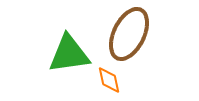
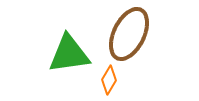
orange diamond: rotated 44 degrees clockwise
